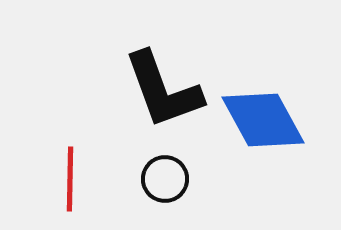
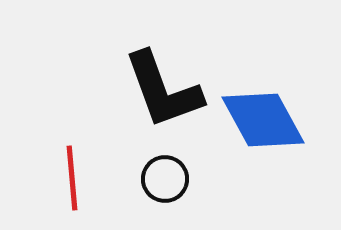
red line: moved 2 px right, 1 px up; rotated 6 degrees counterclockwise
